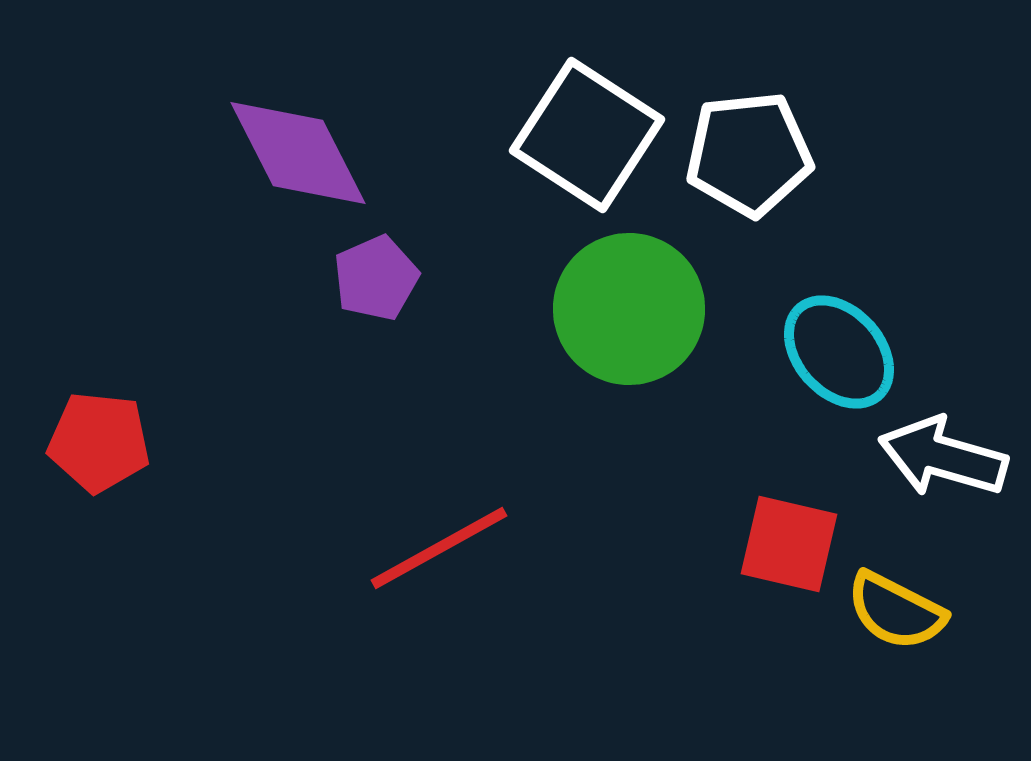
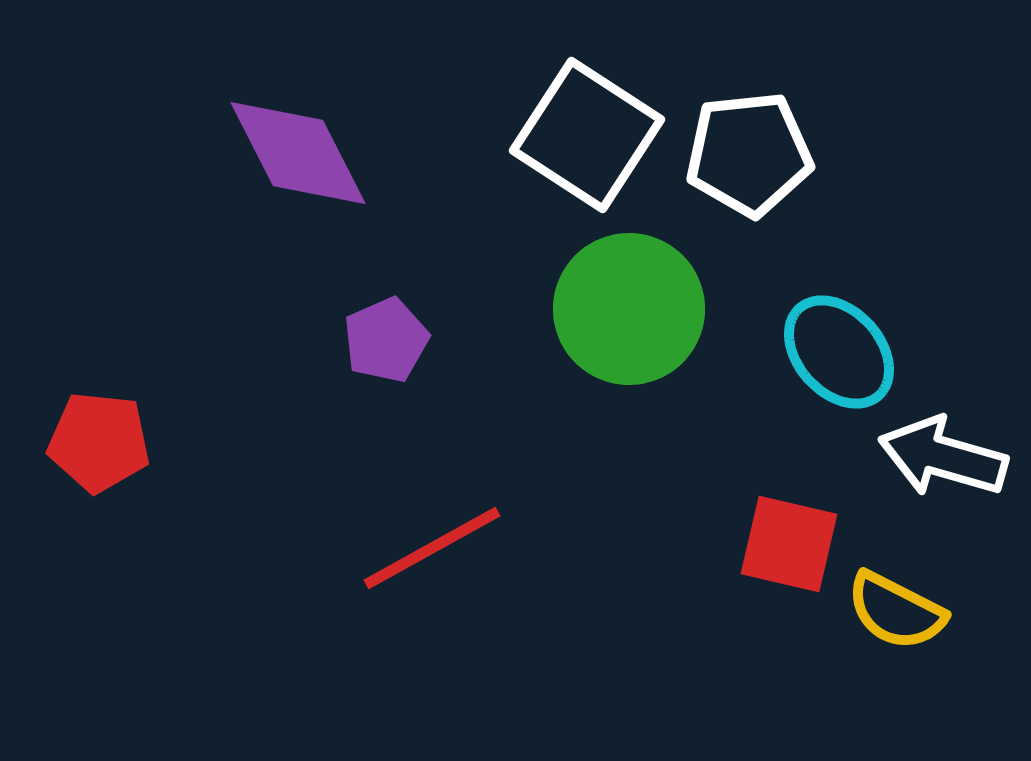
purple pentagon: moved 10 px right, 62 px down
red line: moved 7 px left
